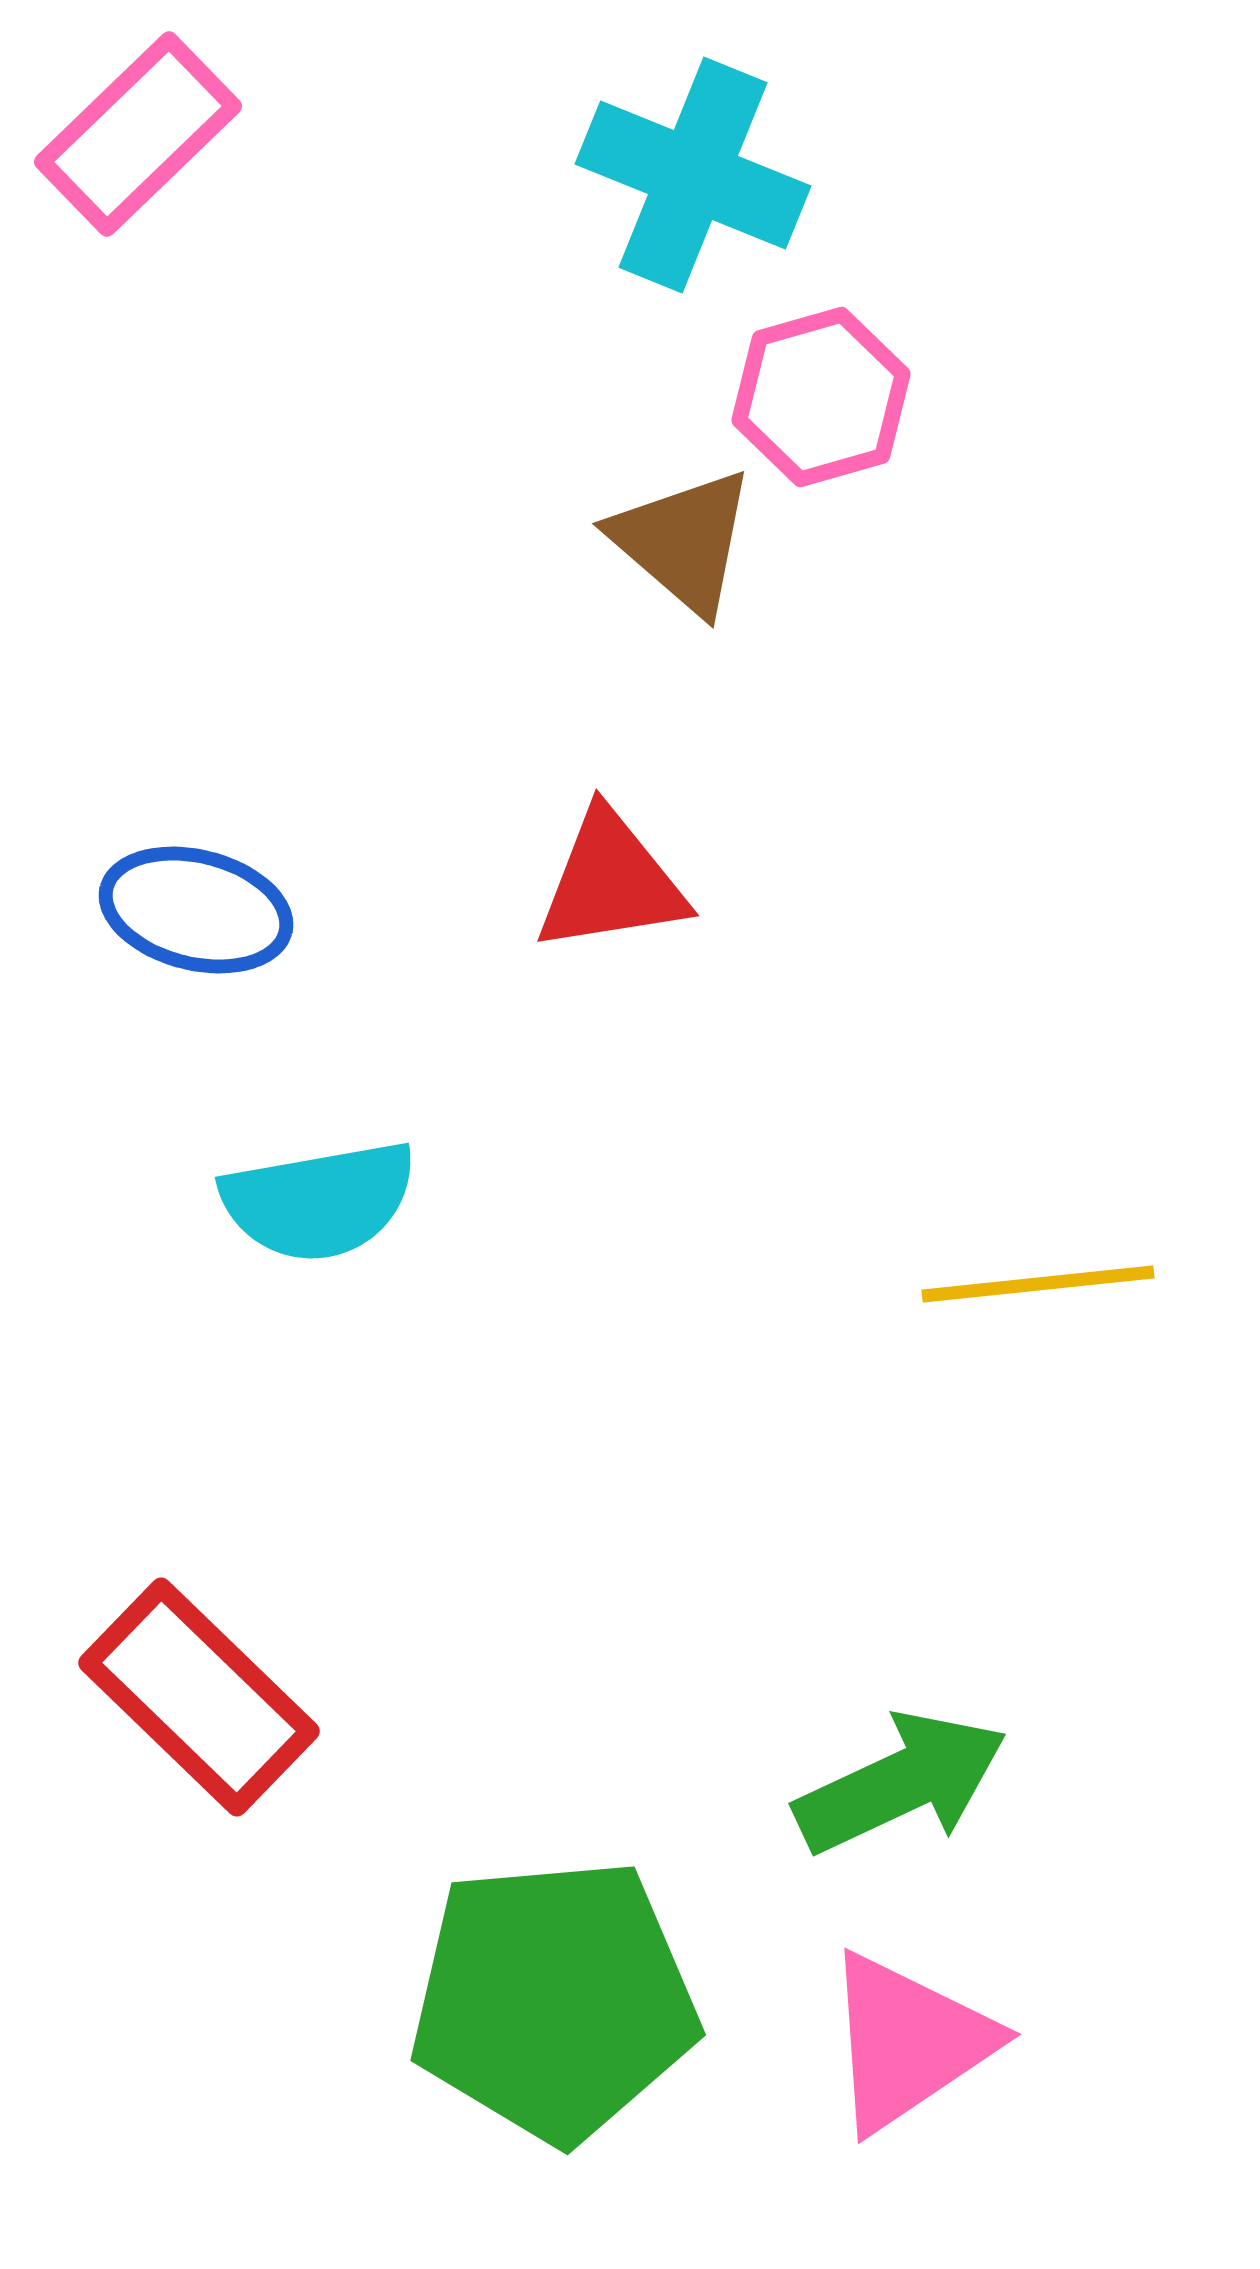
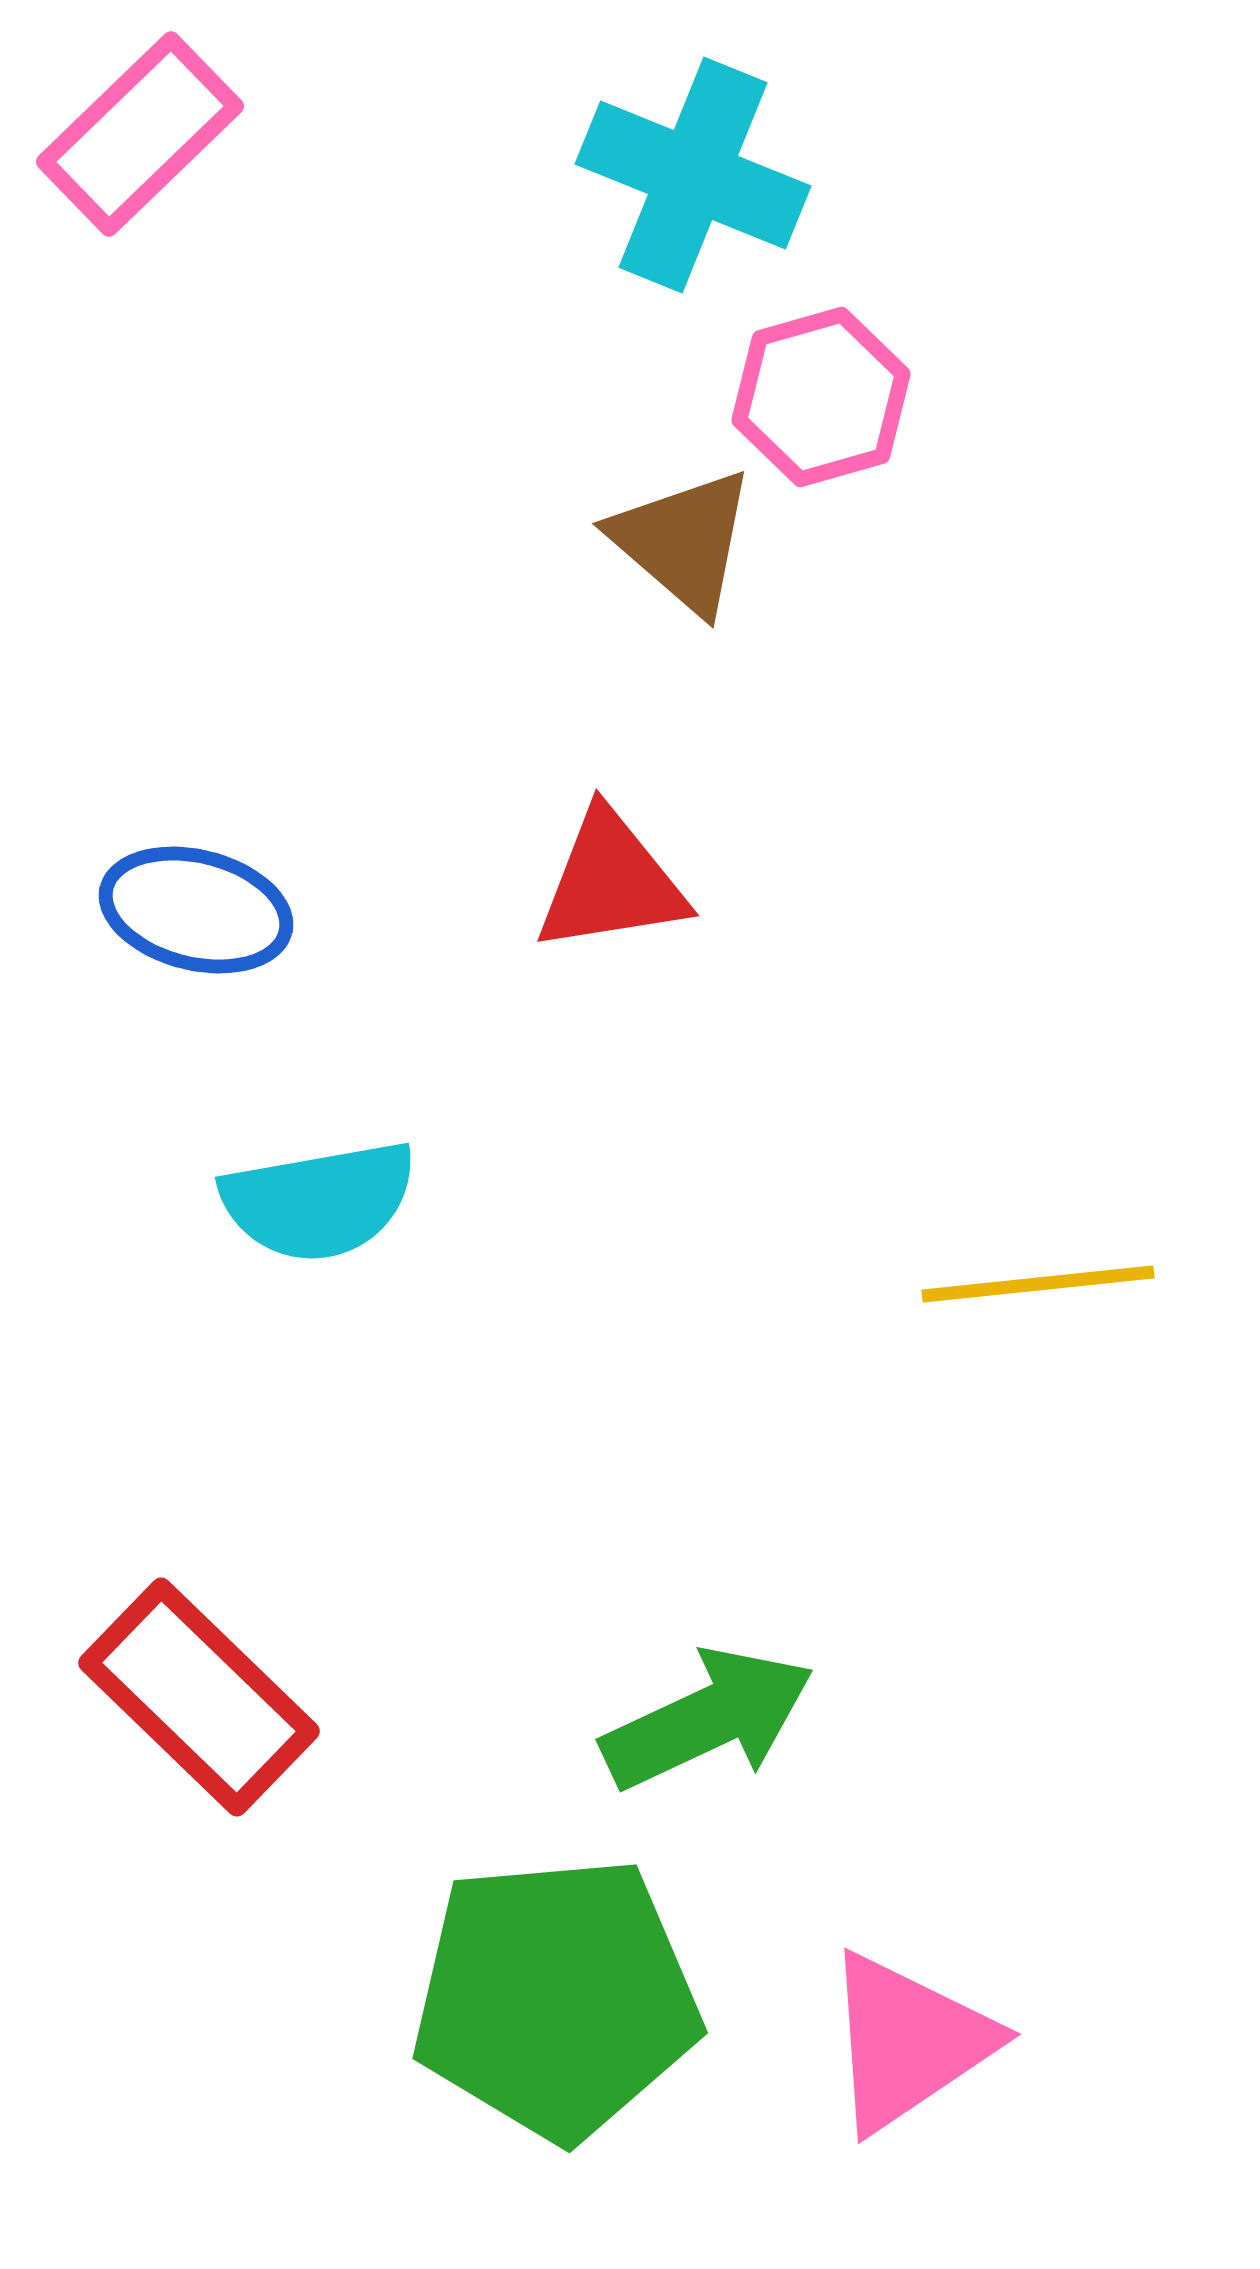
pink rectangle: moved 2 px right
green arrow: moved 193 px left, 64 px up
green pentagon: moved 2 px right, 2 px up
